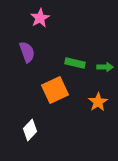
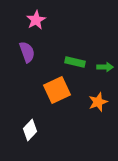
pink star: moved 4 px left, 2 px down
green rectangle: moved 1 px up
orange square: moved 2 px right
orange star: rotated 12 degrees clockwise
